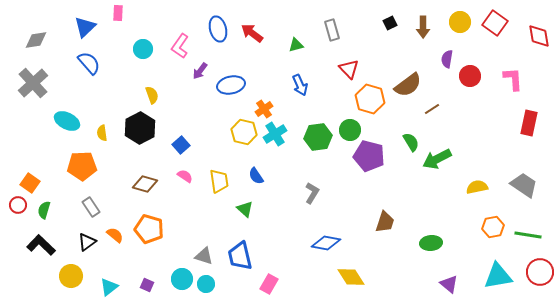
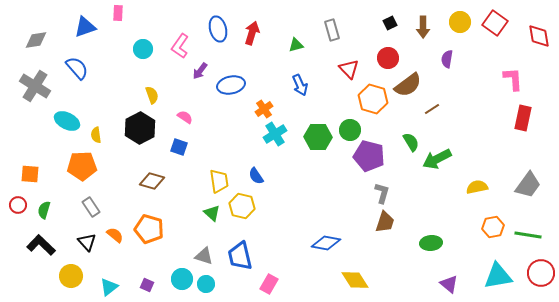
blue triangle at (85, 27): rotated 25 degrees clockwise
red arrow at (252, 33): rotated 70 degrees clockwise
blue semicircle at (89, 63): moved 12 px left, 5 px down
red circle at (470, 76): moved 82 px left, 18 px up
gray cross at (33, 83): moved 2 px right, 3 px down; rotated 16 degrees counterclockwise
orange hexagon at (370, 99): moved 3 px right
red rectangle at (529, 123): moved 6 px left, 5 px up
yellow hexagon at (244, 132): moved 2 px left, 74 px down
yellow semicircle at (102, 133): moved 6 px left, 2 px down
green hexagon at (318, 137): rotated 8 degrees clockwise
blue square at (181, 145): moved 2 px left, 2 px down; rotated 30 degrees counterclockwise
pink semicircle at (185, 176): moved 59 px up
orange square at (30, 183): moved 9 px up; rotated 30 degrees counterclockwise
brown diamond at (145, 184): moved 7 px right, 3 px up
gray trapezoid at (524, 185): moved 4 px right; rotated 92 degrees clockwise
gray L-shape at (312, 193): moved 70 px right; rotated 15 degrees counterclockwise
green triangle at (245, 209): moved 33 px left, 4 px down
black triangle at (87, 242): rotated 36 degrees counterclockwise
red circle at (540, 272): moved 1 px right, 1 px down
yellow diamond at (351, 277): moved 4 px right, 3 px down
